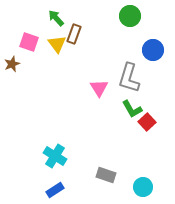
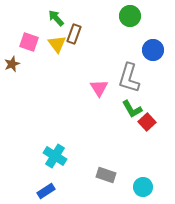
blue rectangle: moved 9 px left, 1 px down
